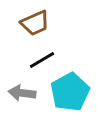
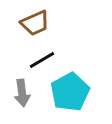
gray arrow: rotated 104 degrees counterclockwise
